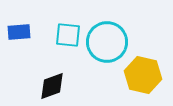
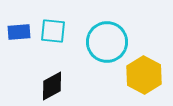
cyan square: moved 15 px left, 4 px up
yellow hexagon: moved 1 px right; rotated 15 degrees clockwise
black diamond: rotated 8 degrees counterclockwise
